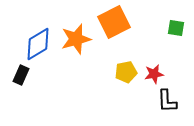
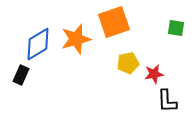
orange square: rotated 8 degrees clockwise
yellow pentagon: moved 2 px right, 9 px up
